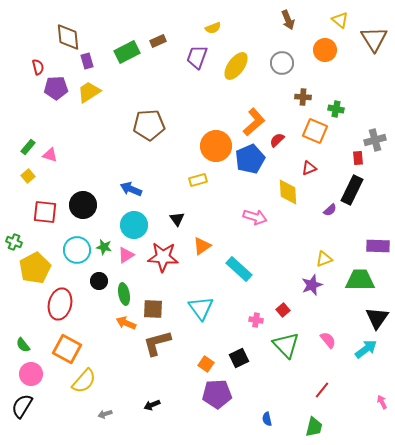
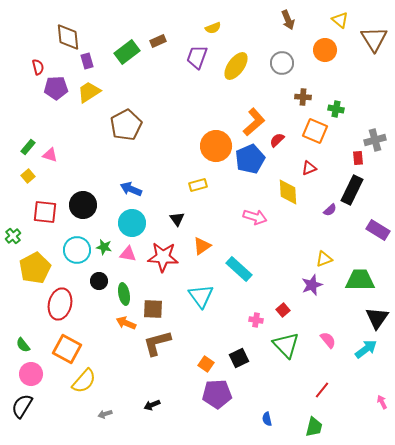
green rectangle at (127, 52): rotated 10 degrees counterclockwise
brown pentagon at (149, 125): moved 23 px left; rotated 24 degrees counterclockwise
yellow rectangle at (198, 180): moved 5 px down
cyan circle at (134, 225): moved 2 px left, 2 px up
green cross at (14, 242): moved 1 px left, 6 px up; rotated 28 degrees clockwise
purple rectangle at (378, 246): moved 16 px up; rotated 30 degrees clockwise
pink triangle at (126, 255): moved 2 px right, 1 px up; rotated 42 degrees clockwise
cyan triangle at (201, 308): moved 12 px up
